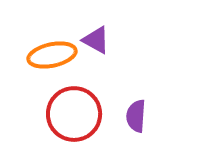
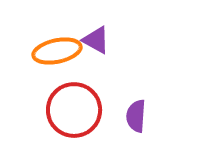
orange ellipse: moved 5 px right, 4 px up
red circle: moved 4 px up
